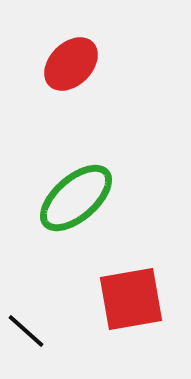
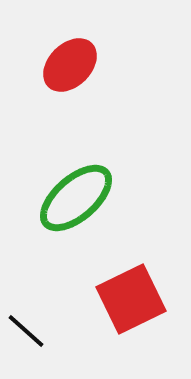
red ellipse: moved 1 px left, 1 px down
red square: rotated 16 degrees counterclockwise
